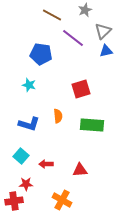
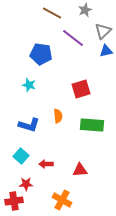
brown line: moved 2 px up
blue L-shape: moved 1 px down
